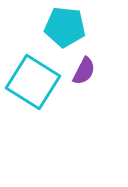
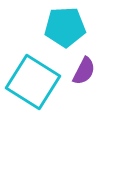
cyan pentagon: rotated 9 degrees counterclockwise
